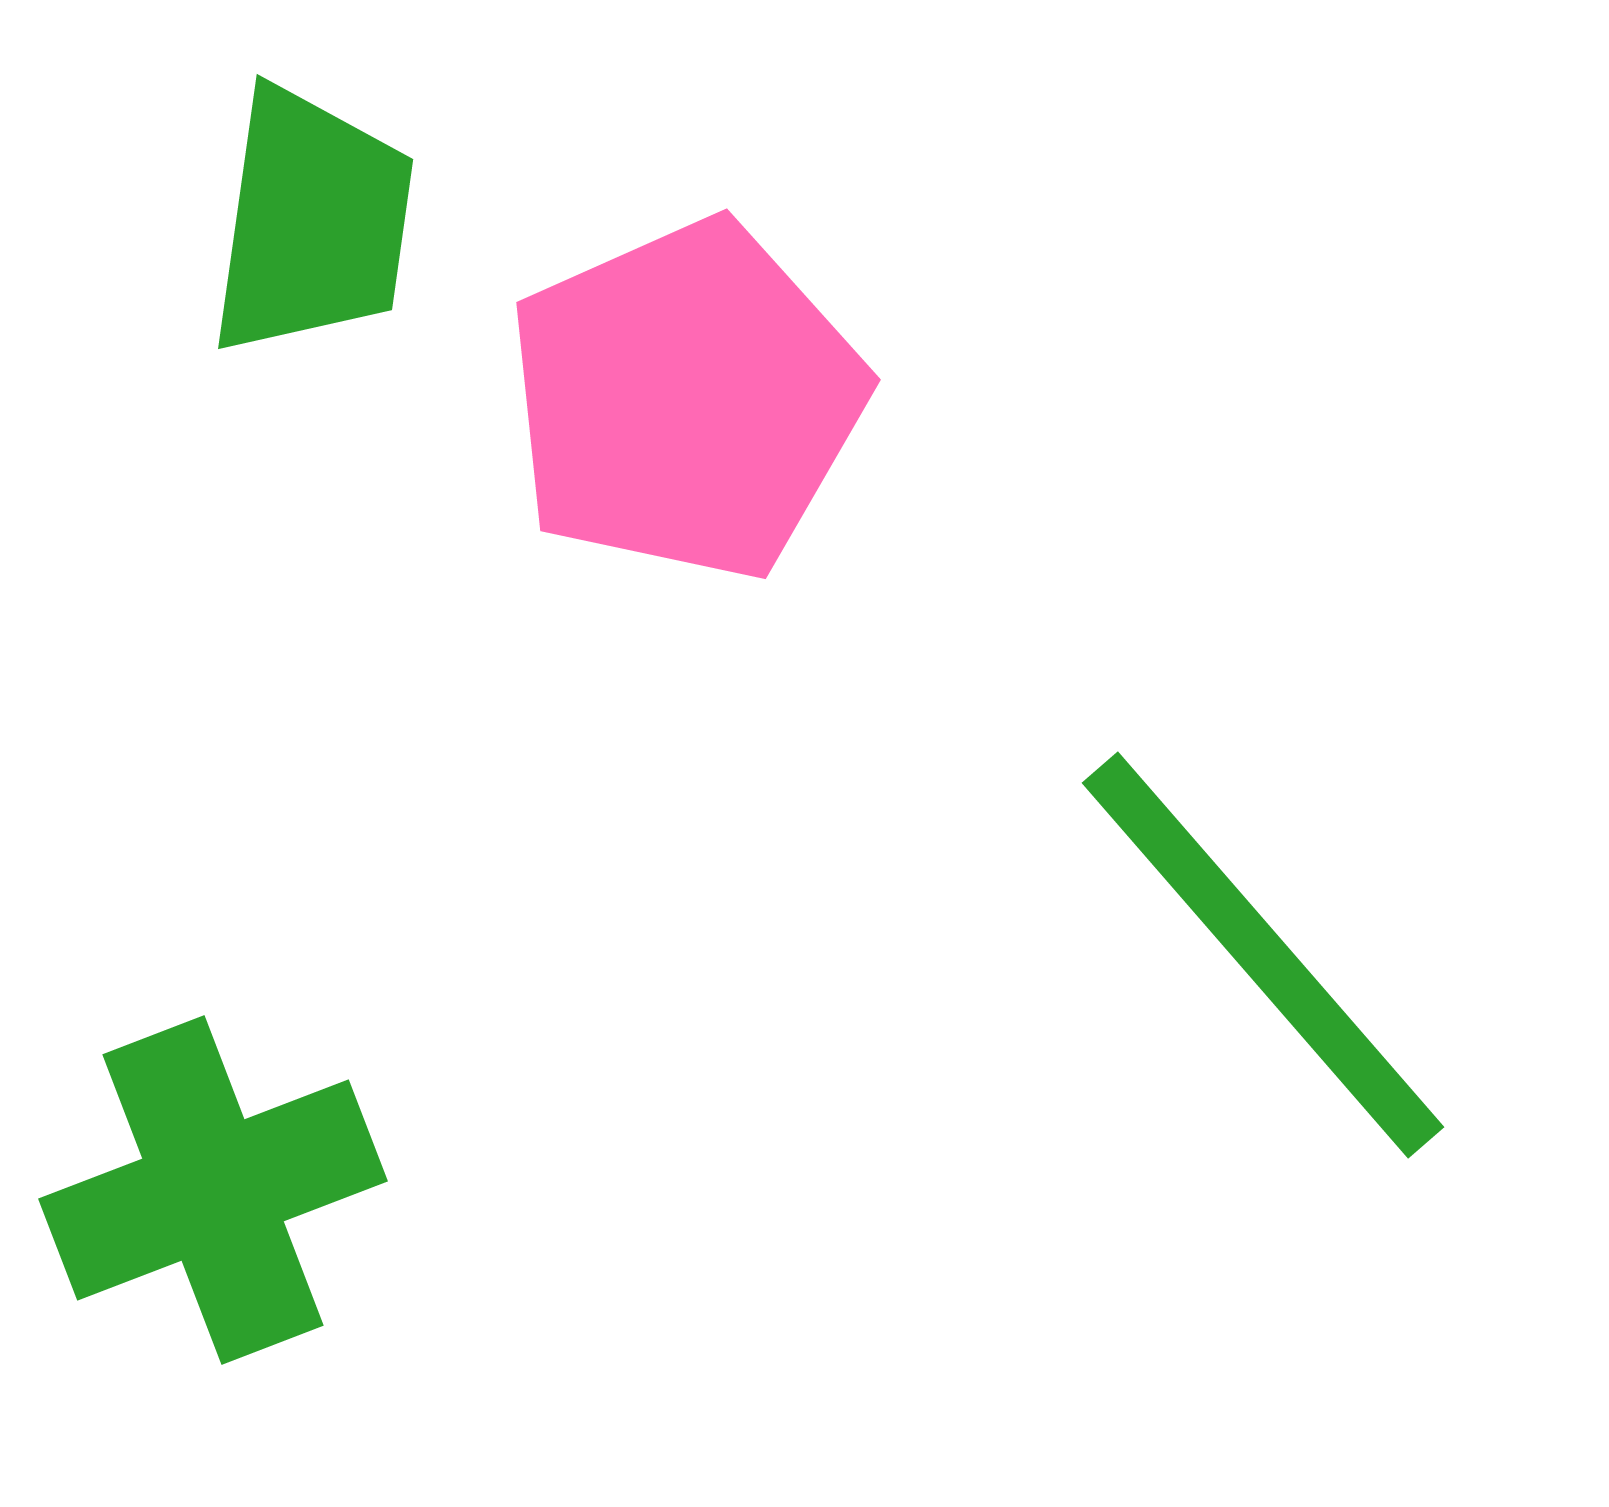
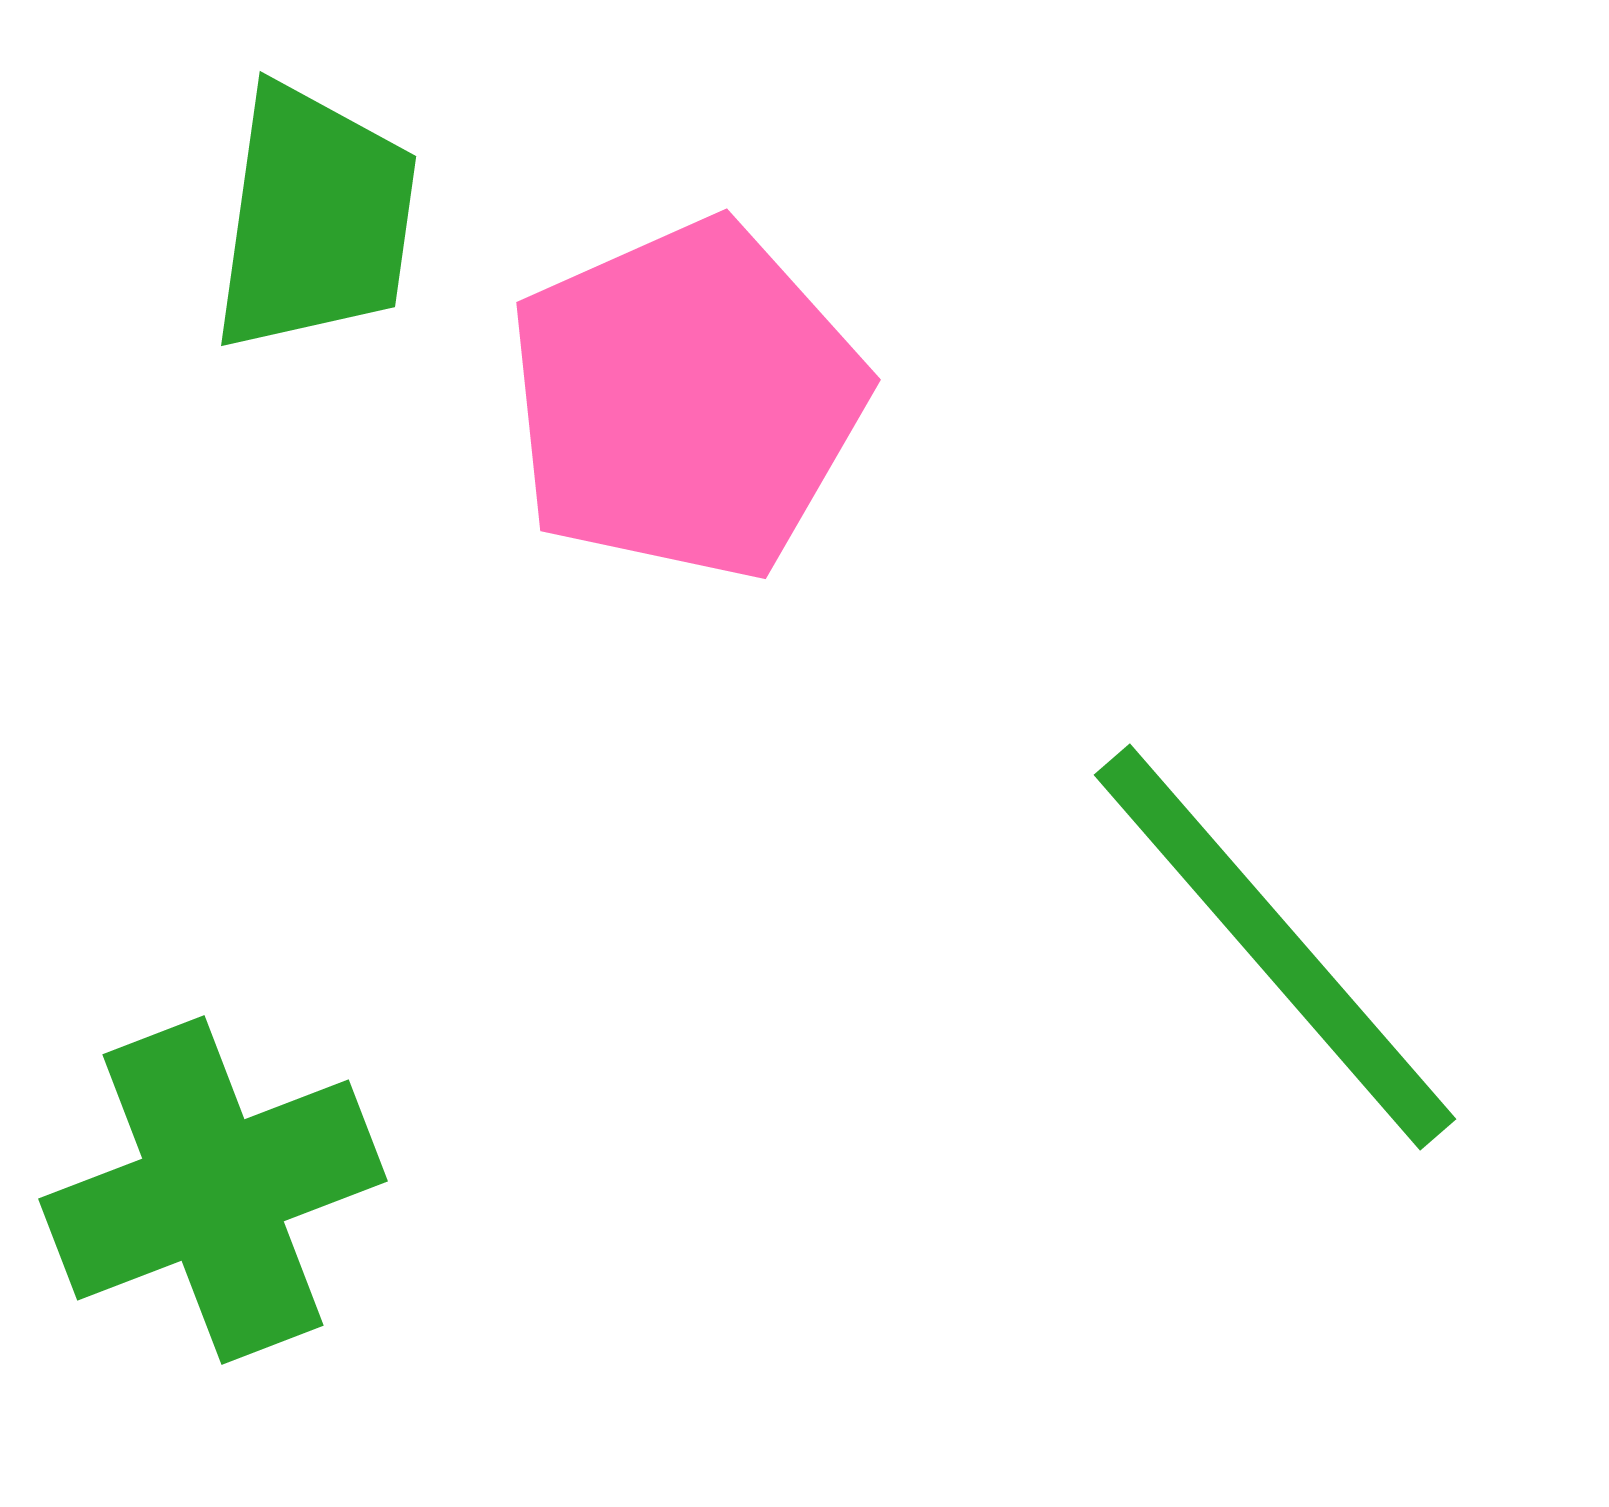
green trapezoid: moved 3 px right, 3 px up
green line: moved 12 px right, 8 px up
